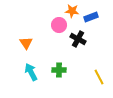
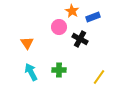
orange star: rotated 24 degrees clockwise
blue rectangle: moved 2 px right
pink circle: moved 2 px down
black cross: moved 2 px right
orange triangle: moved 1 px right
yellow line: rotated 63 degrees clockwise
